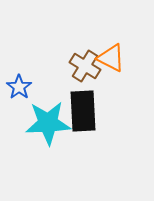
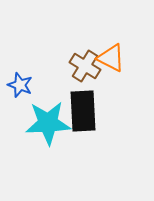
blue star: moved 1 px right, 2 px up; rotated 15 degrees counterclockwise
